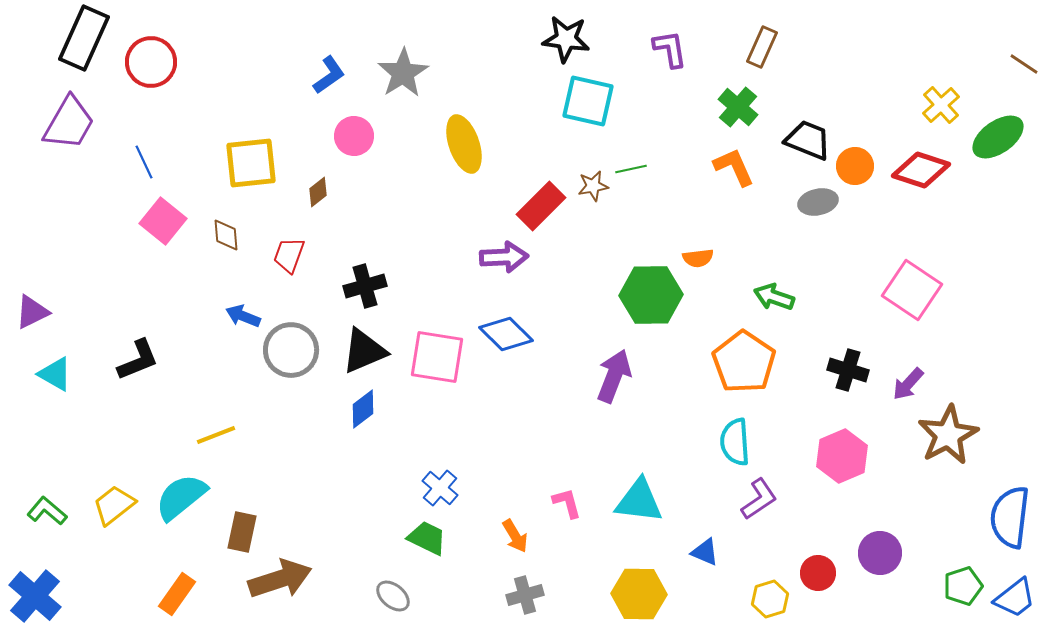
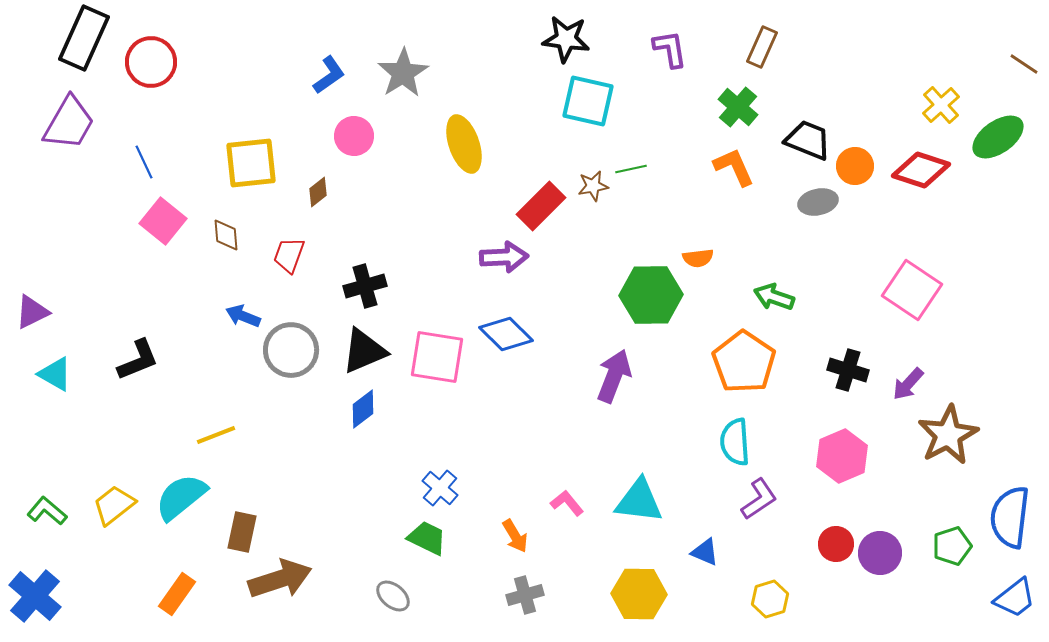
pink L-shape at (567, 503): rotated 24 degrees counterclockwise
red circle at (818, 573): moved 18 px right, 29 px up
green pentagon at (963, 586): moved 11 px left, 40 px up
